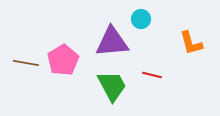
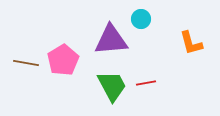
purple triangle: moved 1 px left, 2 px up
red line: moved 6 px left, 8 px down; rotated 24 degrees counterclockwise
